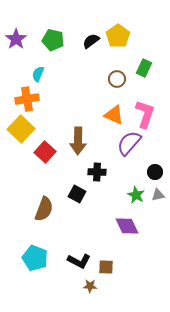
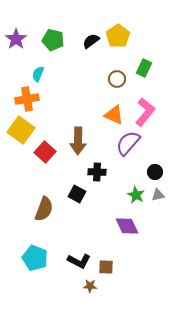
pink L-shape: moved 2 px up; rotated 20 degrees clockwise
yellow square: moved 1 px down; rotated 8 degrees counterclockwise
purple semicircle: moved 1 px left
